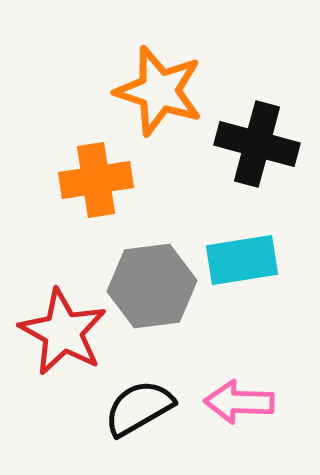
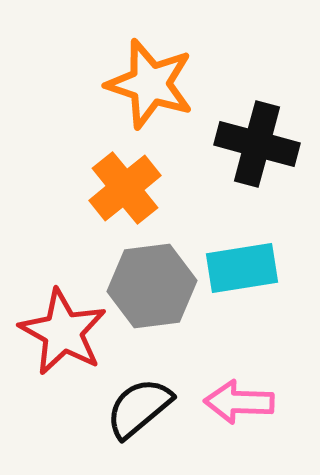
orange star: moved 9 px left, 7 px up
orange cross: moved 29 px right, 8 px down; rotated 30 degrees counterclockwise
cyan rectangle: moved 8 px down
black semicircle: rotated 10 degrees counterclockwise
